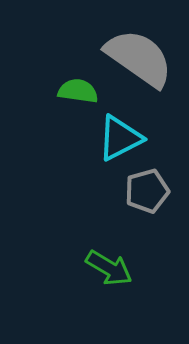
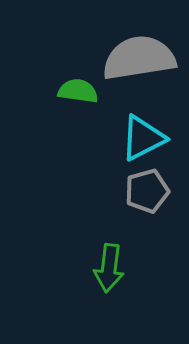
gray semicircle: rotated 44 degrees counterclockwise
cyan triangle: moved 23 px right
green arrow: rotated 66 degrees clockwise
